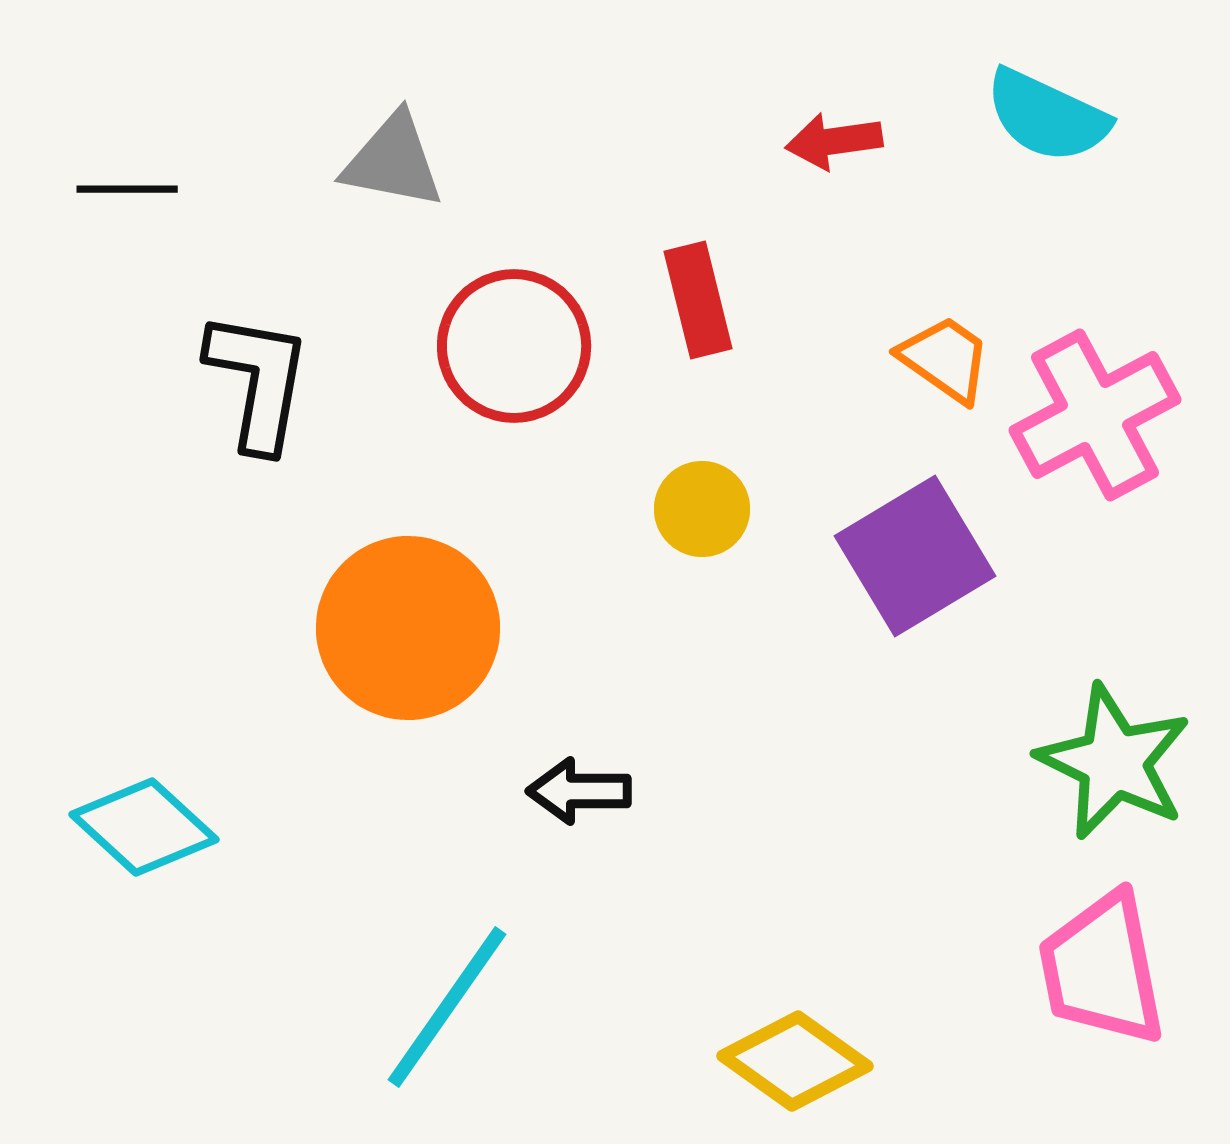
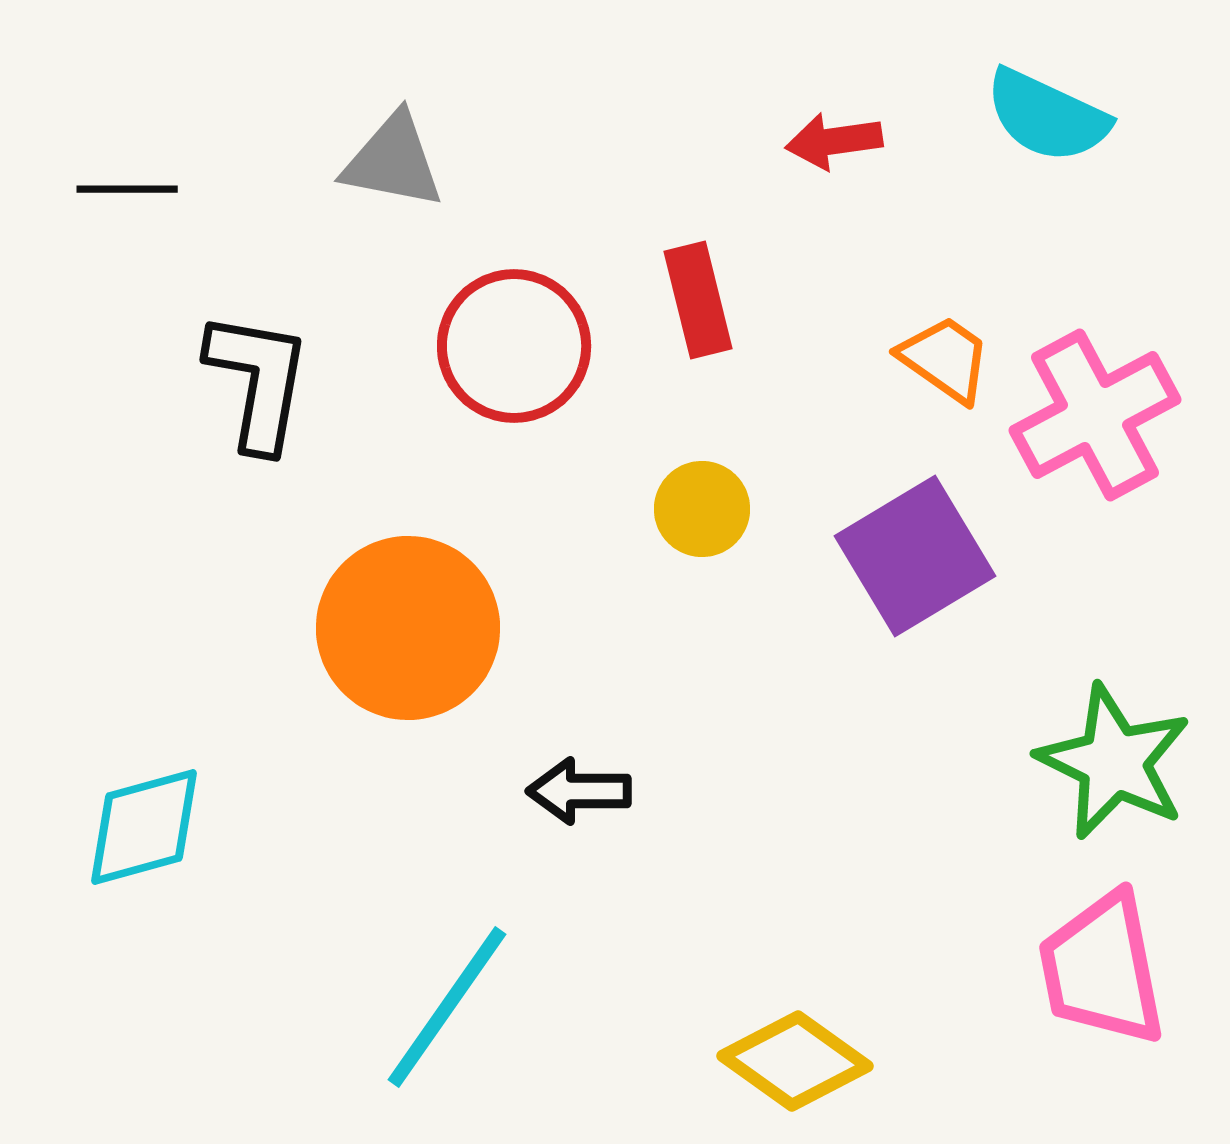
cyan diamond: rotated 58 degrees counterclockwise
